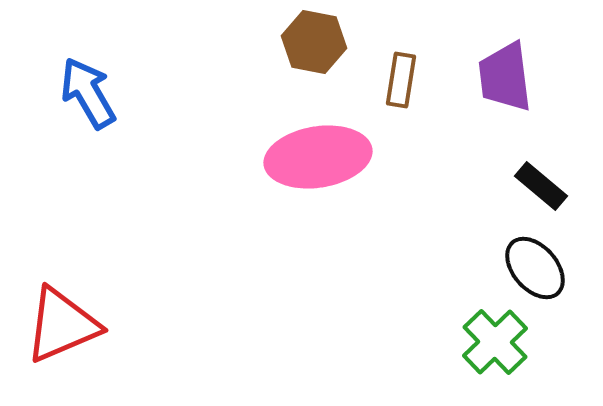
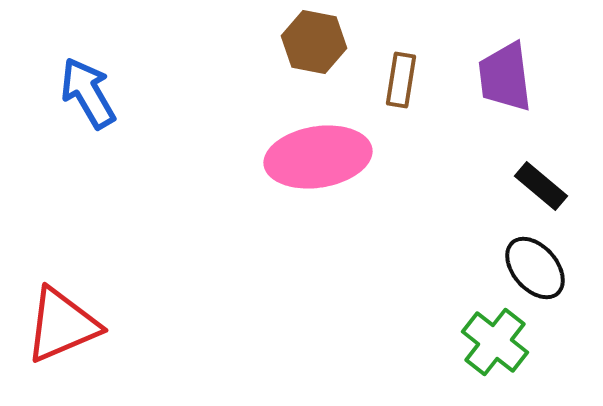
green cross: rotated 8 degrees counterclockwise
